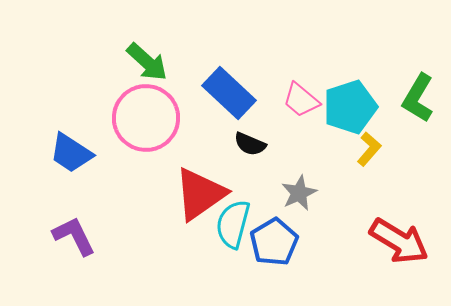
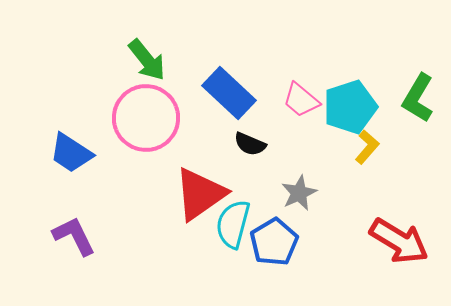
green arrow: moved 2 px up; rotated 9 degrees clockwise
yellow L-shape: moved 2 px left, 2 px up
